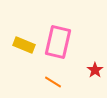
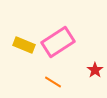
pink rectangle: rotated 44 degrees clockwise
